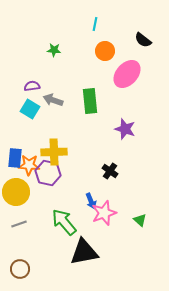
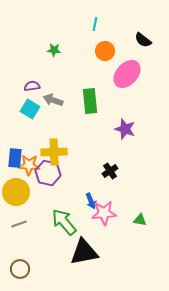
black cross: rotated 21 degrees clockwise
pink star: rotated 15 degrees clockwise
green triangle: rotated 32 degrees counterclockwise
